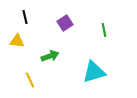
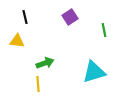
purple square: moved 5 px right, 6 px up
green arrow: moved 5 px left, 7 px down
yellow line: moved 8 px right, 4 px down; rotated 21 degrees clockwise
